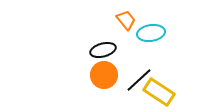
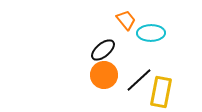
cyan ellipse: rotated 8 degrees clockwise
black ellipse: rotated 25 degrees counterclockwise
yellow rectangle: moved 2 px right; rotated 68 degrees clockwise
